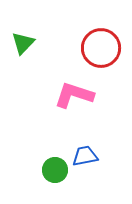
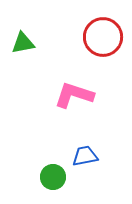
green triangle: rotated 35 degrees clockwise
red circle: moved 2 px right, 11 px up
green circle: moved 2 px left, 7 px down
